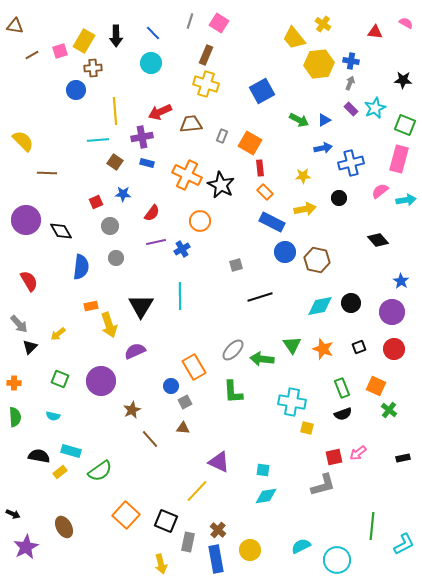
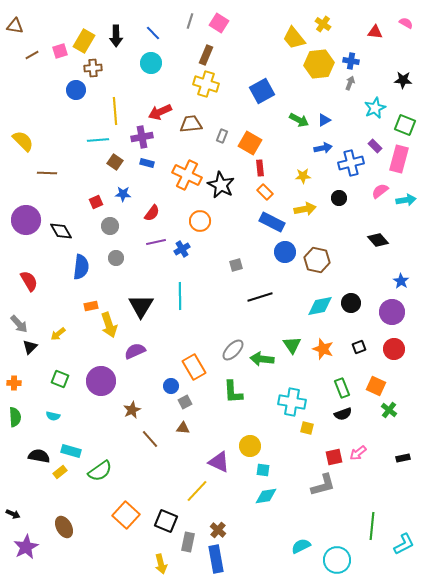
purple rectangle at (351, 109): moved 24 px right, 37 px down
yellow circle at (250, 550): moved 104 px up
